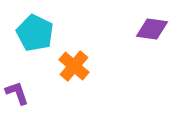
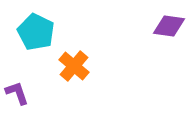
purple diamond: moved 17 px right, 3 px up
cyan pentagon: moved 1 px right, 1 px up
